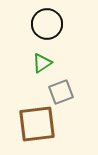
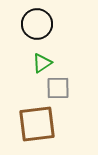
black circle: moved 10 px left
gray square: moved 3 px left, 4 px up; rotated 20 degrees clockwise
